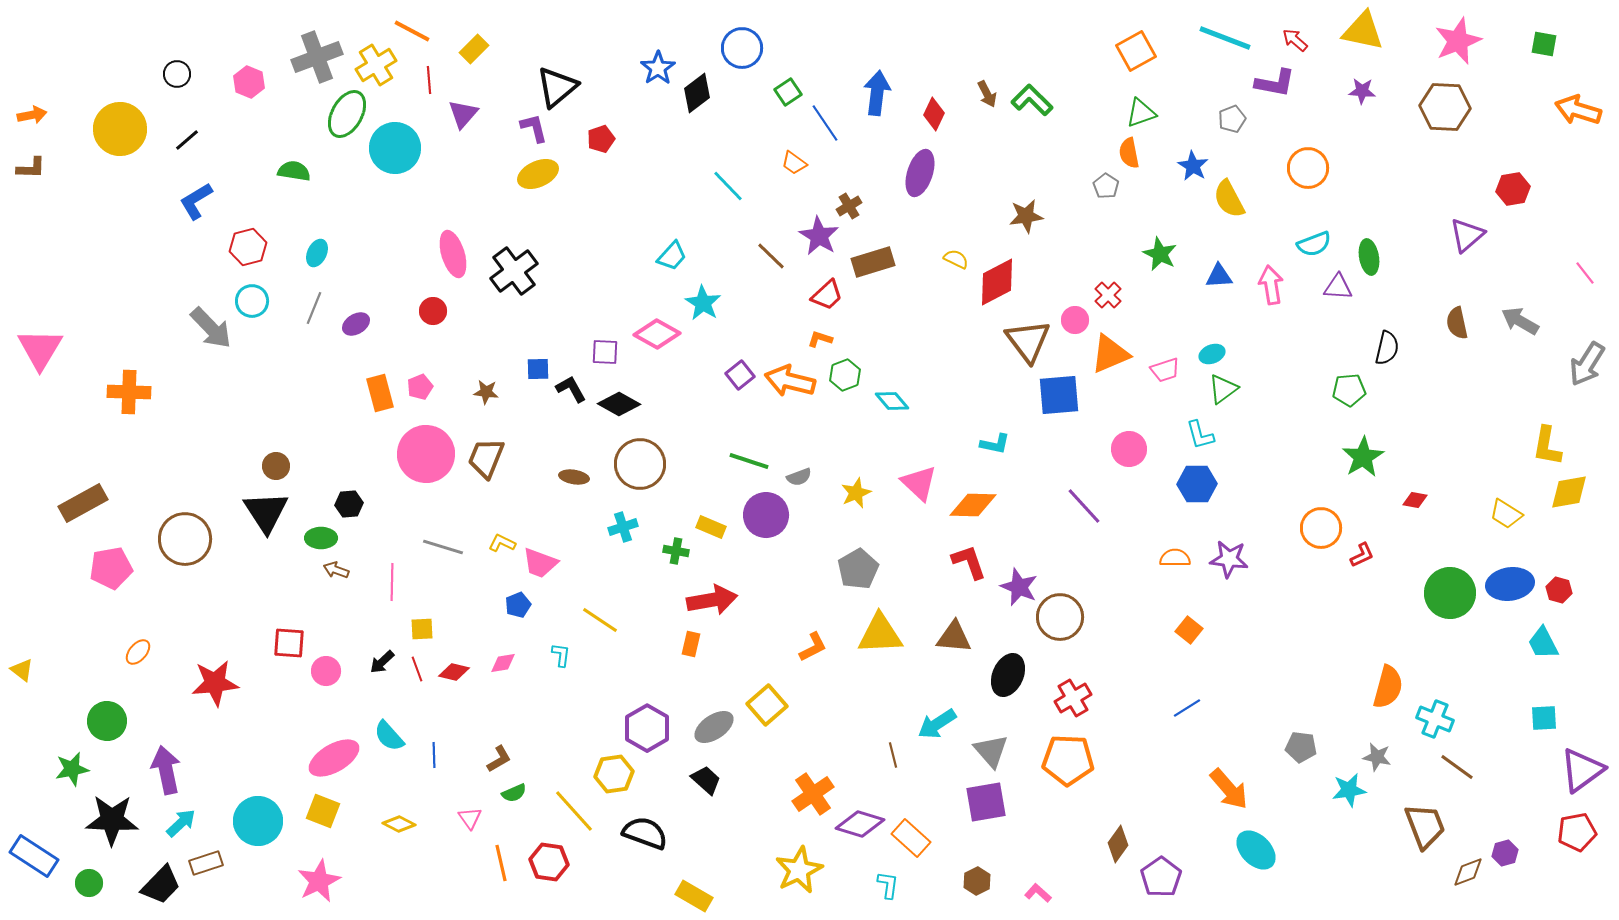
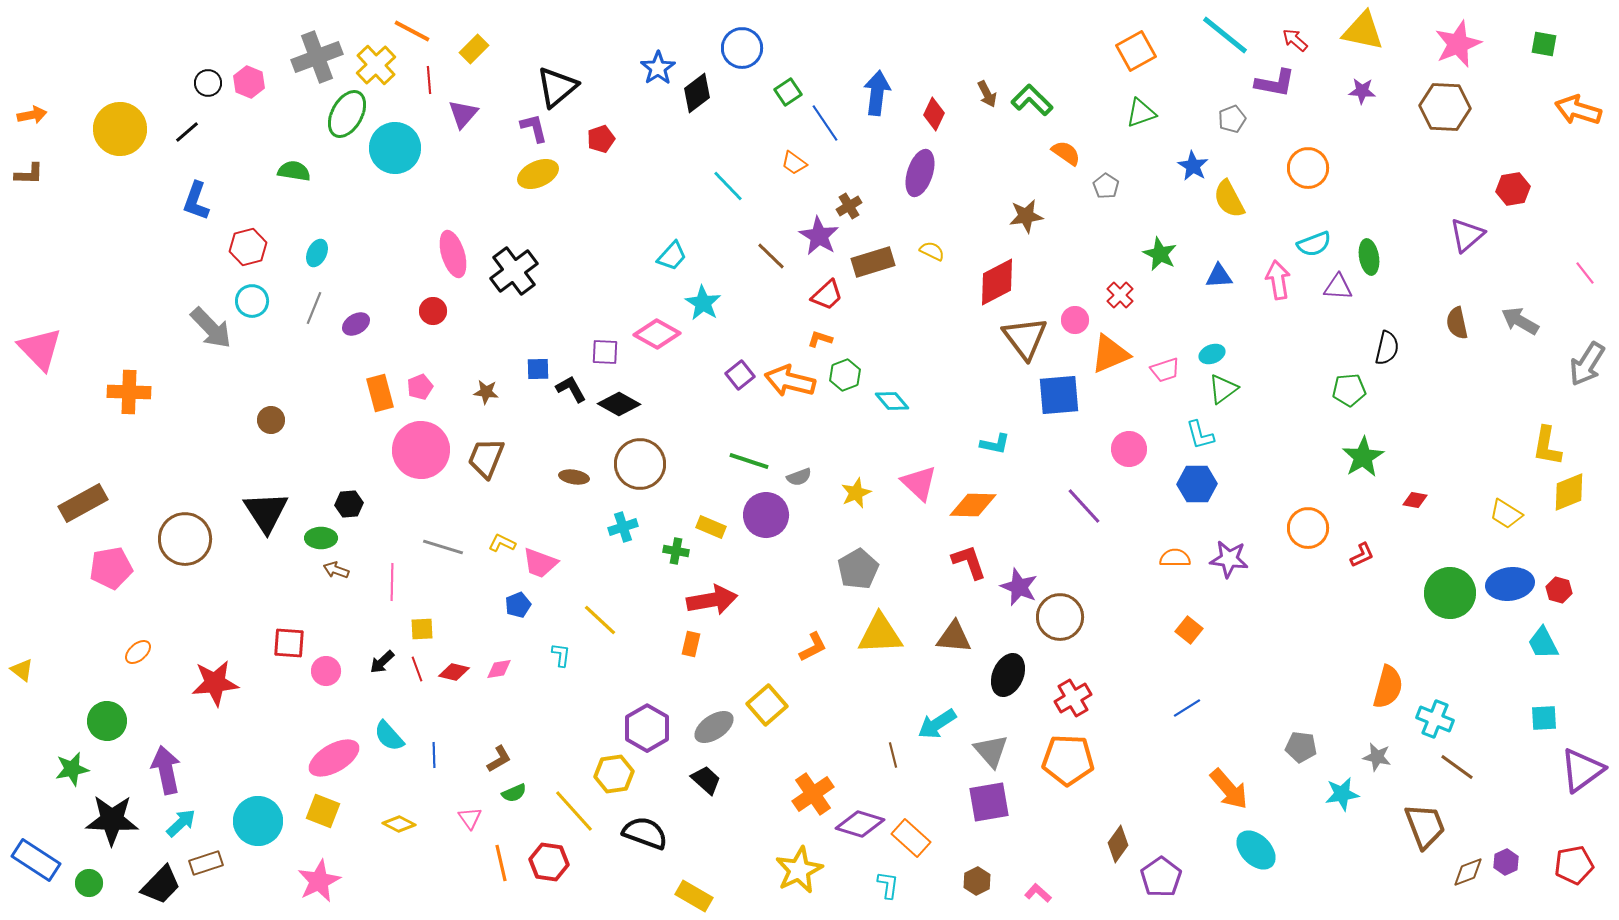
cyan line at (1225, 38): moved 3 px up; rotated 18 degrees clockwise
pink star at (1458, 41): moved 3 px down
yellow cross at (376, 65): rotated 12 degrees counterclockwise
black circle at (177, 74): moved 31 px right, 9 px down
black line at (187, 140): moved 8 px up
orange semicircle at (1129, 153): moved 63 px left; rotated 136 degrees clockwise
brown L-shape at (31, 168): moved 2 px left, 6 px down
blue L-shape at (196, 201): rotated 39 degrees counterclockwise
yellow semicircle at (956, 259): moved 24 px left, 8 px up
pink arrow at (1271, 285): moved 7 px right, 5 px up
red cross at (1108, 295): moved 12 px right
brown triangle at (1028, 341): moved 3 px left, 3 px up
pink triangle at (40, 349): rotated 15 degrees counterclockwise
pink circle at (426, 454): moved 5 px left, 4 px up
brown circle at (276, 466): moved 5 px left, 46 px up
yellow diamond at (1569, 492): rotated 12 degrees counterclockwise
orange circle at (1321, 528): moved 13 px left
yellow line at (600, 620): rotated 9 degrees clockwise
orange ellipse at (138, 652): rotated 8 degrees clockwise
pink diamond at (503, 663): moved 4 px left, 6 px down
cyan star at (1349, 790): moved 7 px left, 4 px down
purple square at (986, 802): moved 3 px right
red pentagon at (1577, 832): moved 3 px left, 33 px down
purple hexagon at (1505, 853): moved 1 px right, 9 px down; rotated 10 degrees counterclockwise
blue rectangle at (34, 856): moved 2 px right, 4 px down
